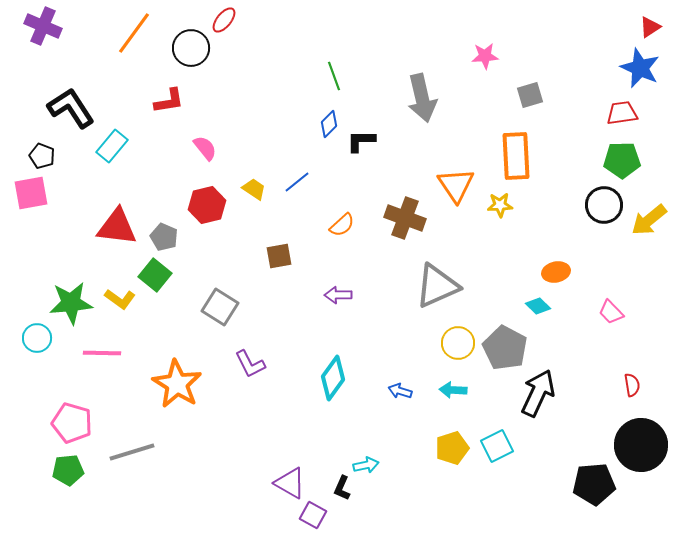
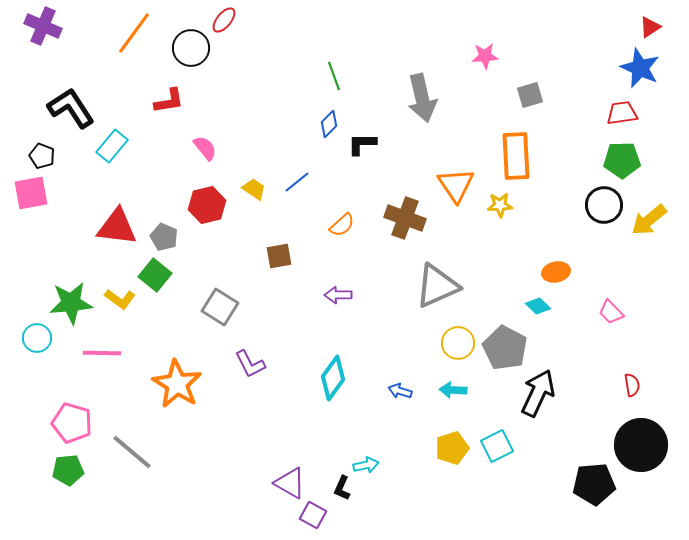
black L-shape at (361, 141): moved 1 px right, 3 px down
gray line at (132, 452): rotated 57 degrees clockwise
